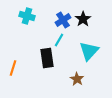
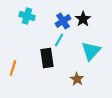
blue cross: moved 1 px down
cyan triangle: moved 2 px right
